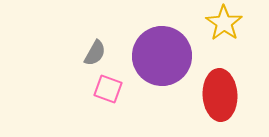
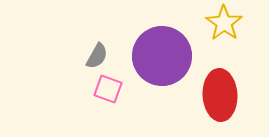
gray semicircle: moved 2 px right, 3 px down
